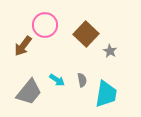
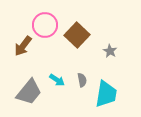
brown square: moved 9 px left, 1 px down
